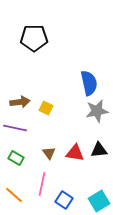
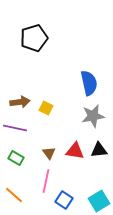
black pentagon: rotated 16 degrees counterclockwise
gray star: moved 4 px left, 5 px down
red triangle: moved 2 px up
pink line: moved 4 px right, 3 px up
